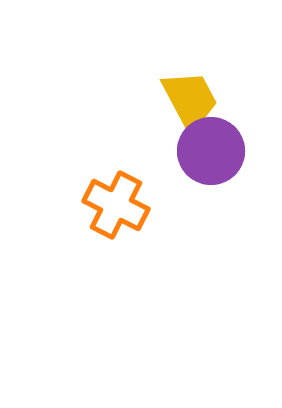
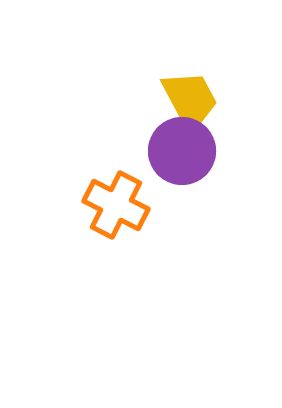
purple circle: moved 29 px left
